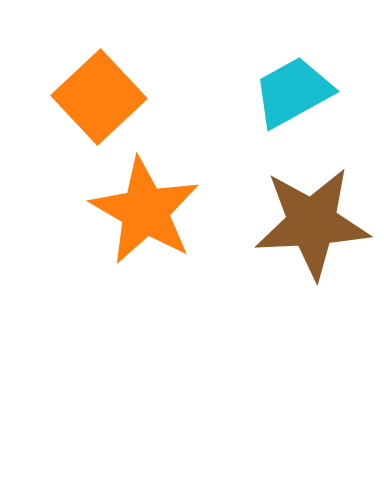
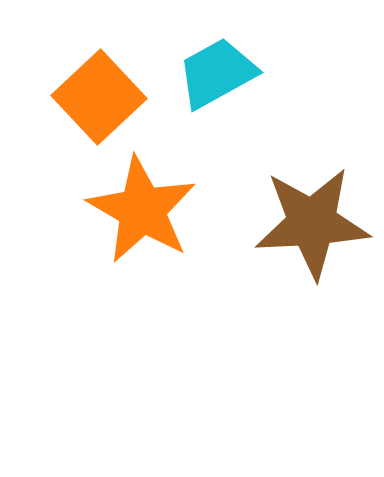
cyan trapezoid: moved 76 px left, 19 px up
orange star: moved 3 px left, 1 px up
